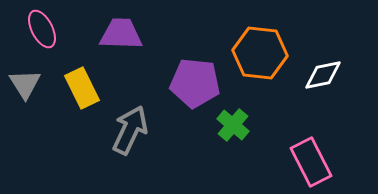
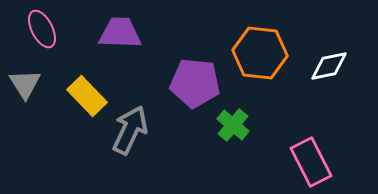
purple trapezoid: moved 1 px left, 1 px up
white diamond: moved 6 px right, 9 px up
yellow rectangle: moved 5 px right, 8 px down; rotated 18 degrees counterclockwise
